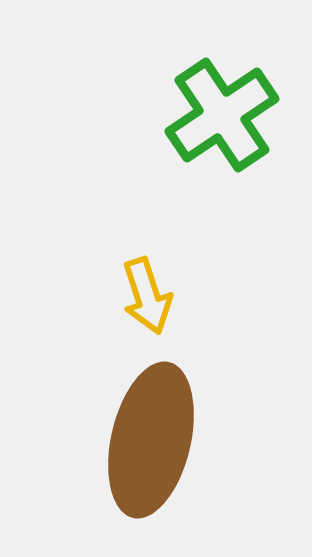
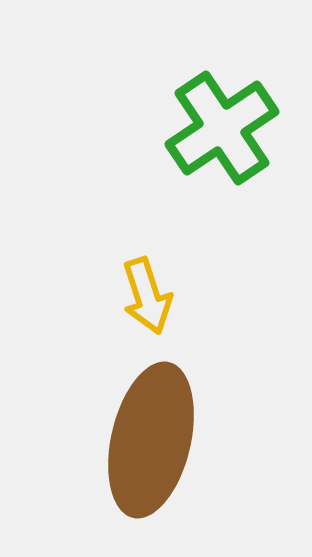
green cross: moved 13 px down
